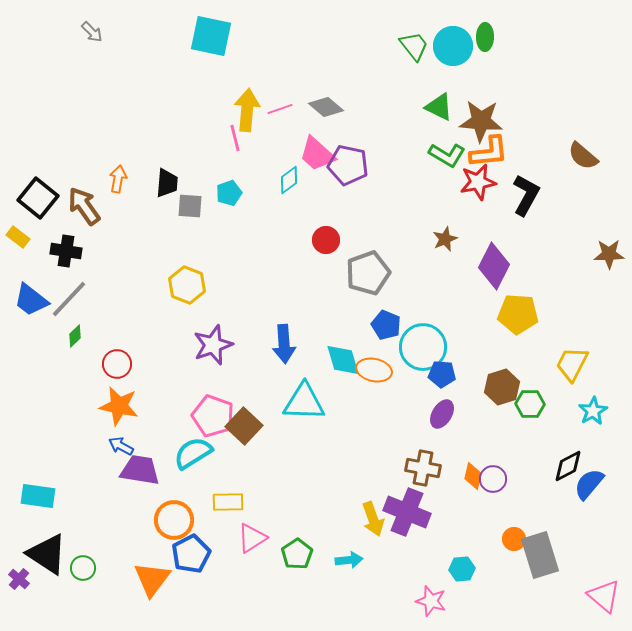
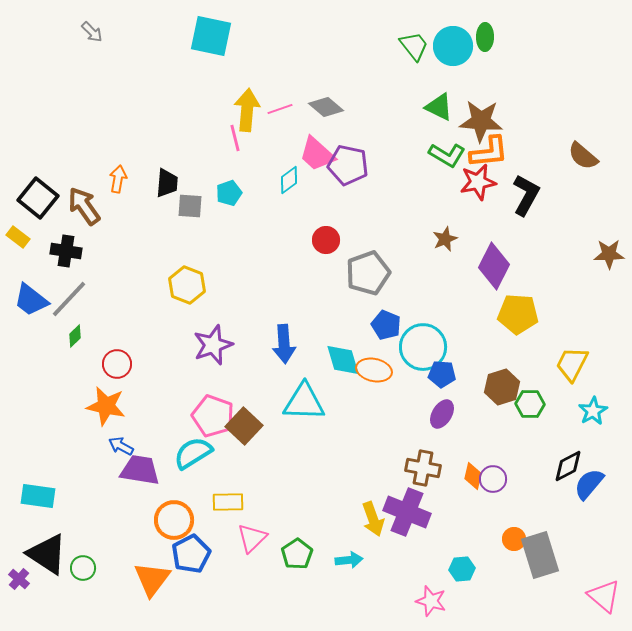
orange star at (119, 406): moved 13 px left
pink triangle at (252, 538): rotated 12 degrees counterclockwise
